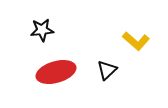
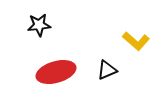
black star: moved 3 px left, 5 px up
black triangle: rotated 20 degrees clockwise
